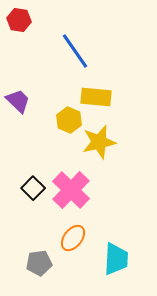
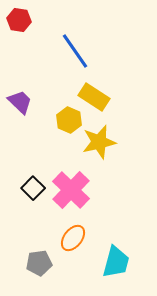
yellow rectangle: moved 2 px left; rotated 28 degrees clockwise
purple trapezoid: moved 2 px right, 1 px down
cyan trapezoid: moved 3 px down; rotated 12 degrees clockwise
